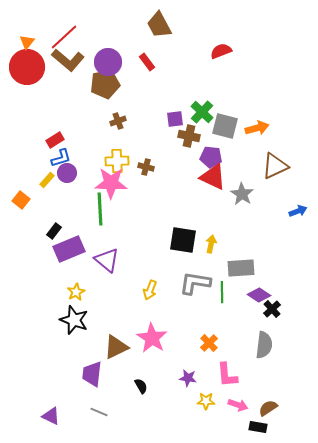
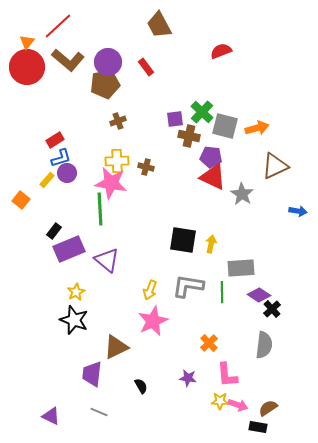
red line at (64, 37): moved 6 px left, 11 px up
red rectangle at (147, 62): moved 1 px left, 5 px down
pink star at (111, 183): rotated 8 degrees clockwise
blue arrow at (298, 211): rotated 30 degrees clockwise
gray L-shape at (195, 283): moved 7 px left, 3 px down
pink star at (152, 338): moved 1 px right, 17 px up; rotated 16 degrees clockwise
yellow star at (206, 401): moved 14 px right
